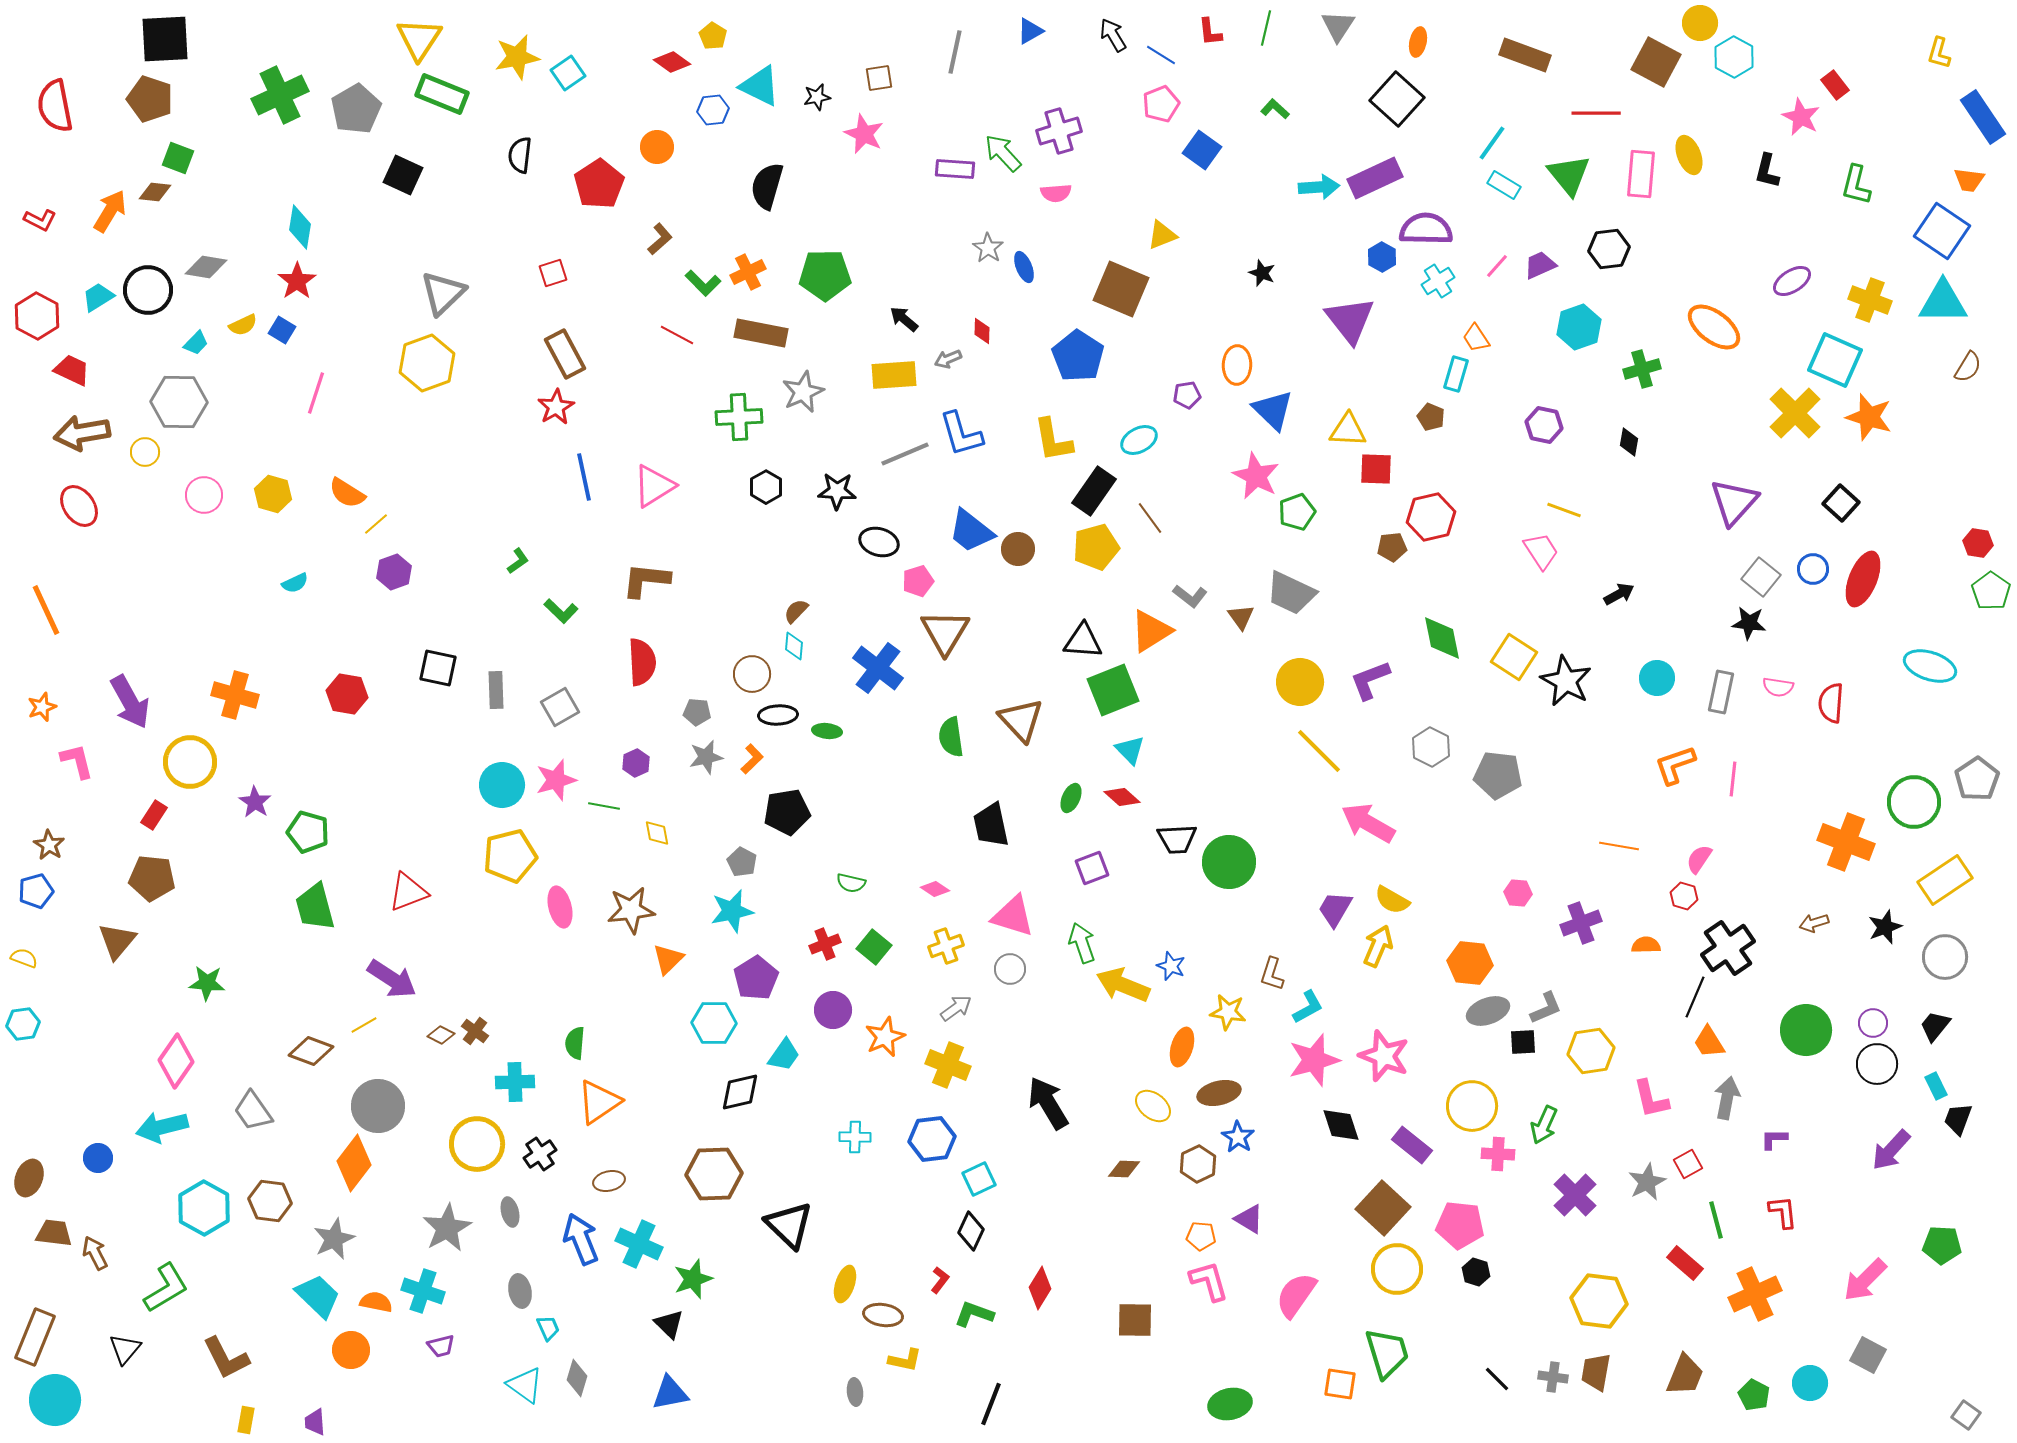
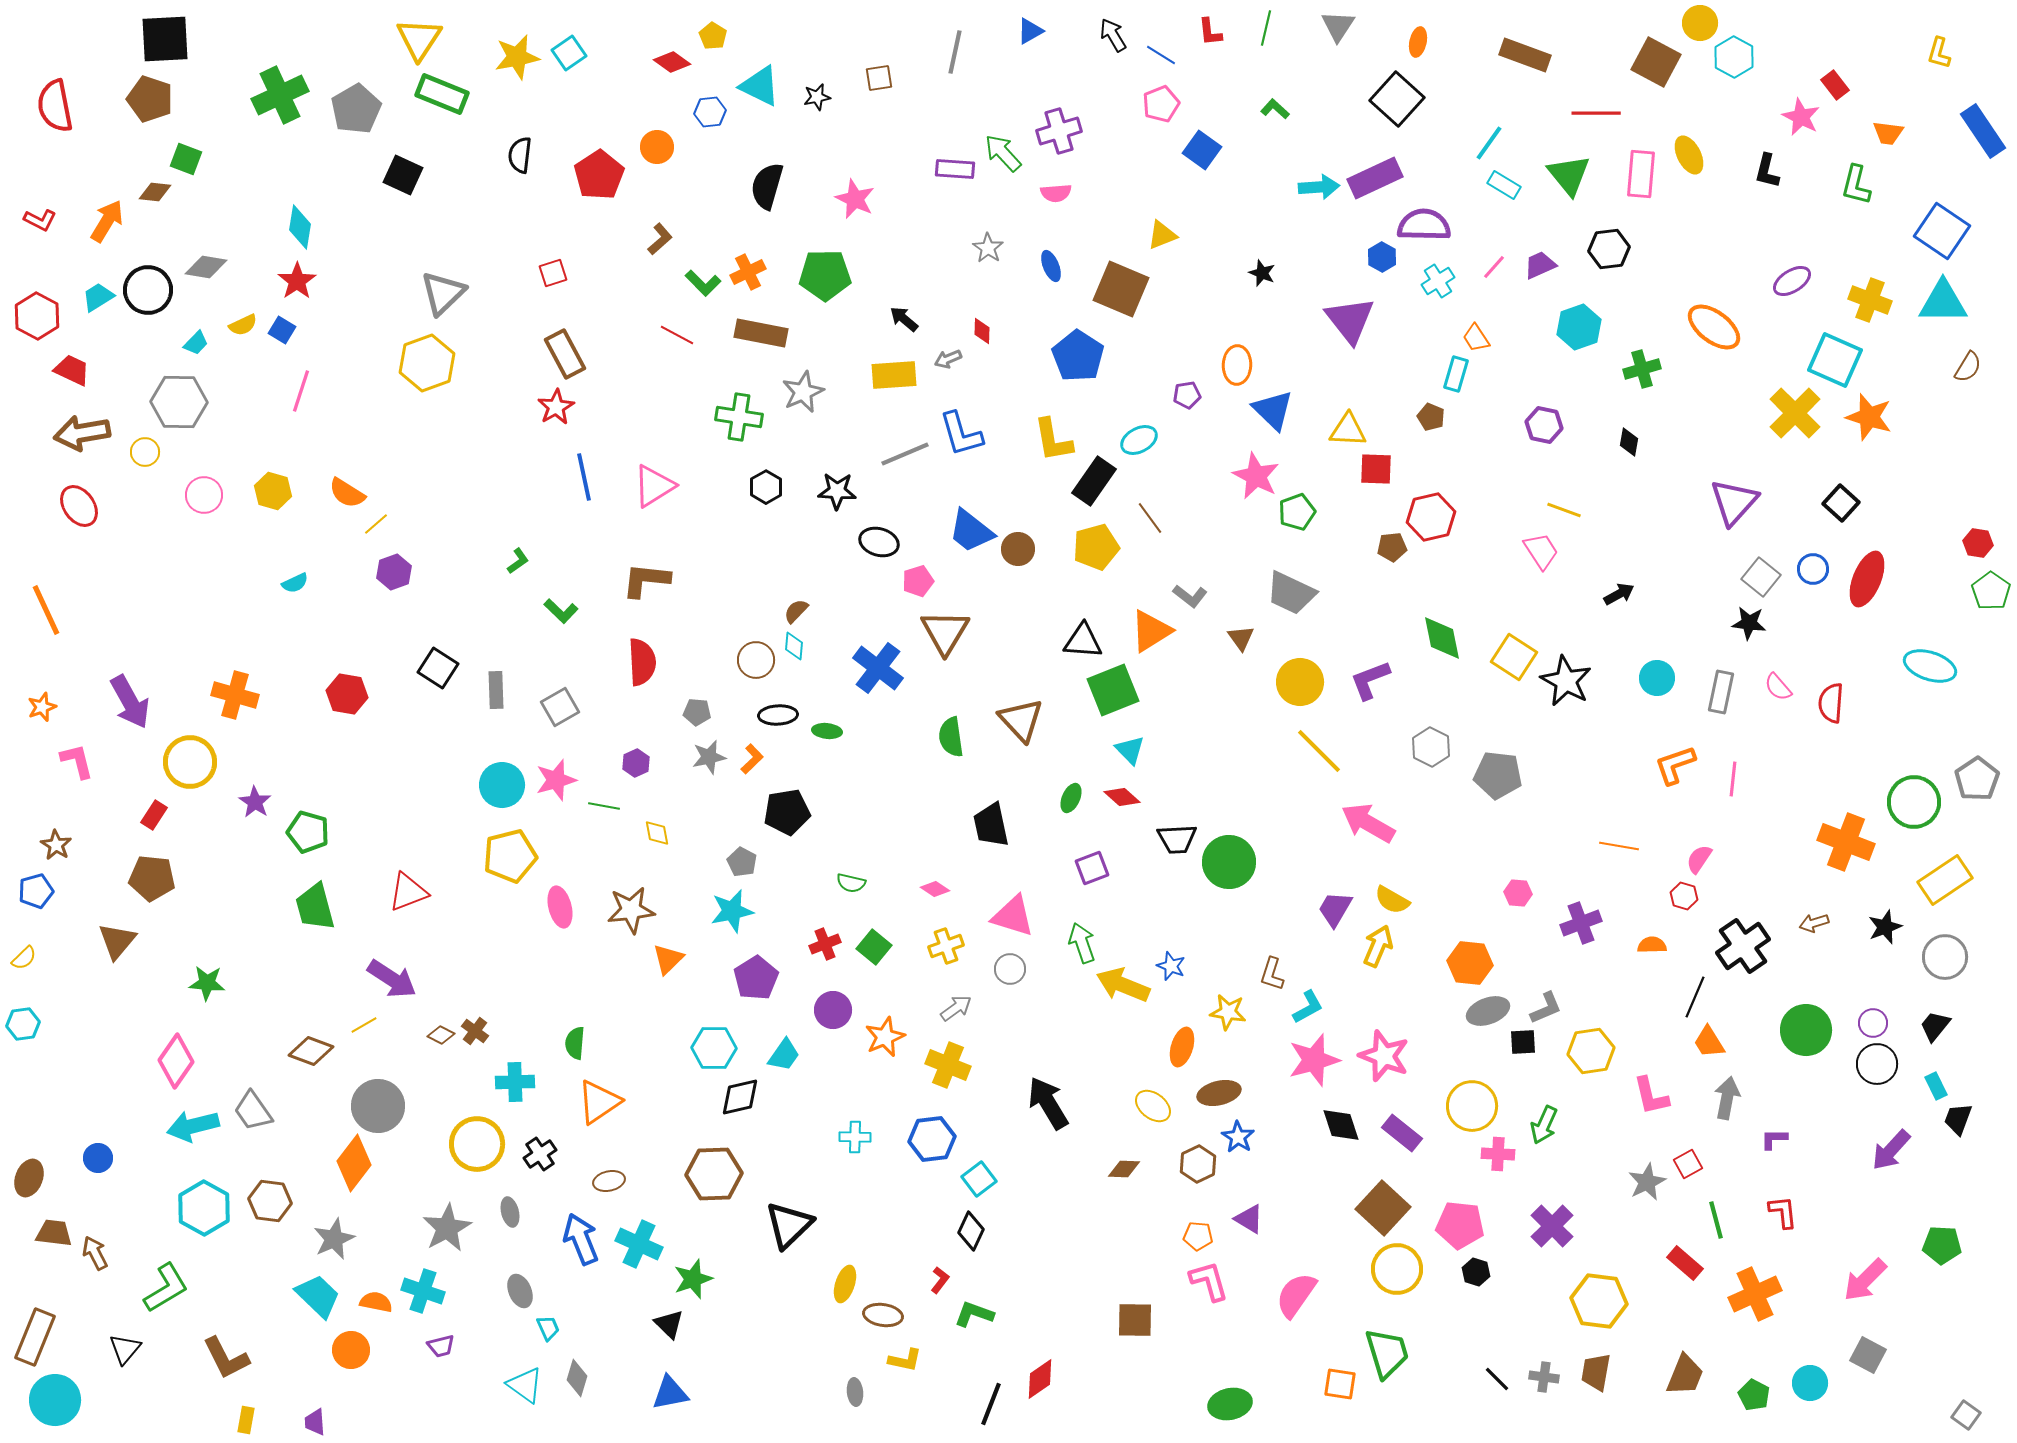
cyan square at (568, 73): moved 1 px right, 20 px up
blue hexagon at (713, 110): moved 3 px left, 2 px down
blue rectangle at (1983, 117): moved 14 px down
pink star at (864, 134): moved 9 px left, 65 px down
cyan line at (1492, 143): moved 3 px left
yellow ellipse at (1689, 155): rotated 6 degrees counterclockwise
green square at (178, 158): moved 8 px right, 1 px down
orange trapezoid at (1969, 180): moved 81 px left, 47 px up
red pentagon at (599, 184): moved 9 px up
orange arrow at (110, 211): moved 3 px left, 10 px down
purple semicircle at (1426, 229): moved 2 px left, 4 px up
pink line at (1497, 266): moved 3 px left, 1 px down
blue ellipse at (1024, 267): moved 27 px right, 1 px up
pink line at (316, 393): moved 15 px left, 2 px up
green cross at (739, 417): rotated 12 degrees clockwise
black rectangle at (1094, 491): moved 10 px up
yellow hexagon at (273, 494): moved 3 px up
red ellipse at (1863, 579): moved 4 px right
brown triangle at (1241, 617): moved 21 px down
black square at (438, 668): rotated 21 degrees clockwise
brown circle at (752, 674): moved 4 px right, 14 px up
pink semicircle at (1778, 687): rotated 40 degrees clockwise
gray star at (706, 757): moved 3 px right
brown star at (49, 845): moved 7 px right
orange semicircle at (1646, 945): moved 6 px right
black cross at (1728, 948): moved 15 px right, 2 px up
yellow semicircle at (24, 958): rotated 116 degrees clockwise
cyan hexagon at (714, 1023): moved 25 px down
black diamond at (740, 1092): moved 5 px down
pink L-shape at (1651, 1099): moved 3 px up
cyan arrow at (162, 1127): moved 31 px right, 1 px up
purple rectangle at (1412, 1145): moved 10 px left, 12 px up
cyan square at (979, 1179): rotated 12 degrees counterclockwise
purple cross at (1575, 1195): moved 23 px left, 31 px down
black triangle at (789, 1225): rotated 32 degrees clockwise
orange pentagon at (1201, 1236): moved 3 px left
red diamond at (1040, 1288): moved 91 px down; rotated 24 degrees clockwise
gray ellipse at (520, 1291): rotated 12 degrees counterclockwise
gray cross at (1553, 1377): moved 9 px left
